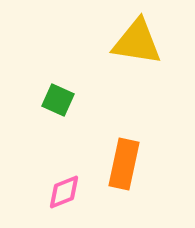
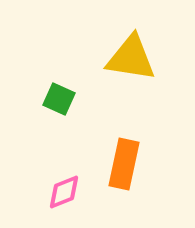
yellow triangle: moved 6 px left, 16 px down
green square: moved 1 px right, 1 px up
